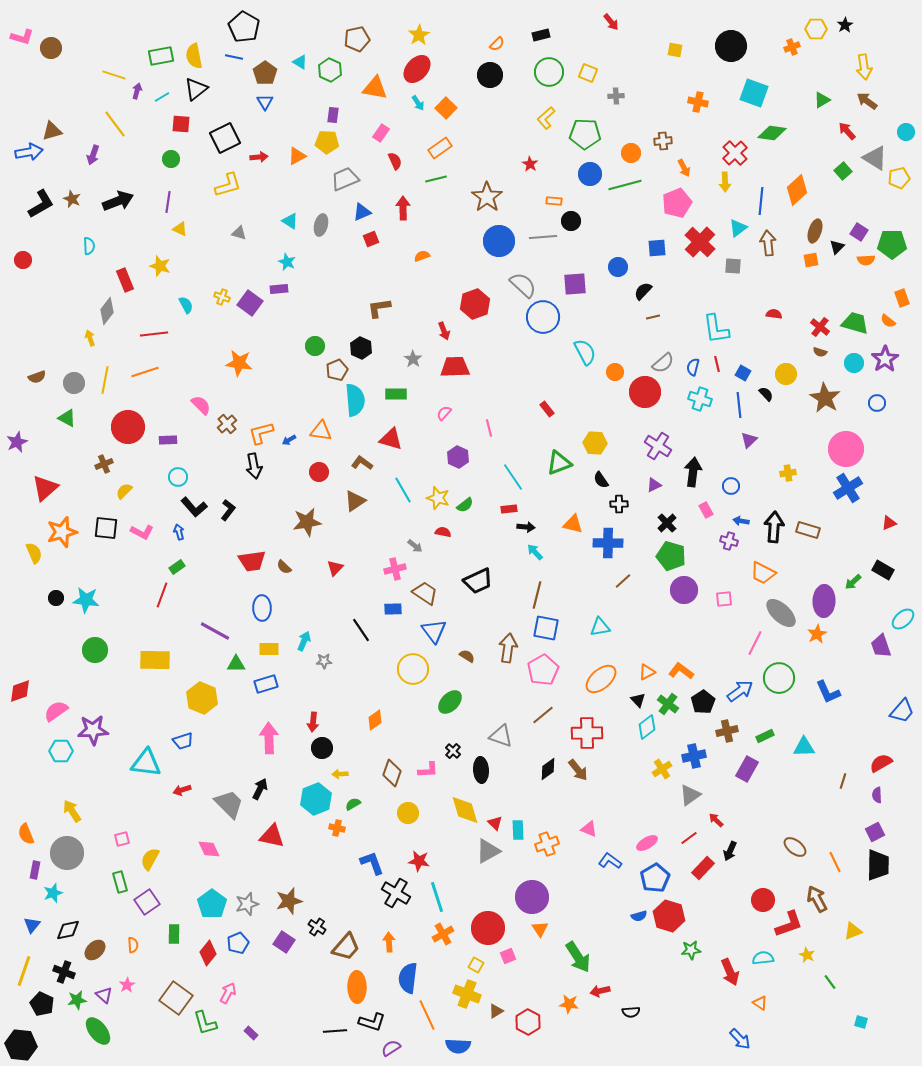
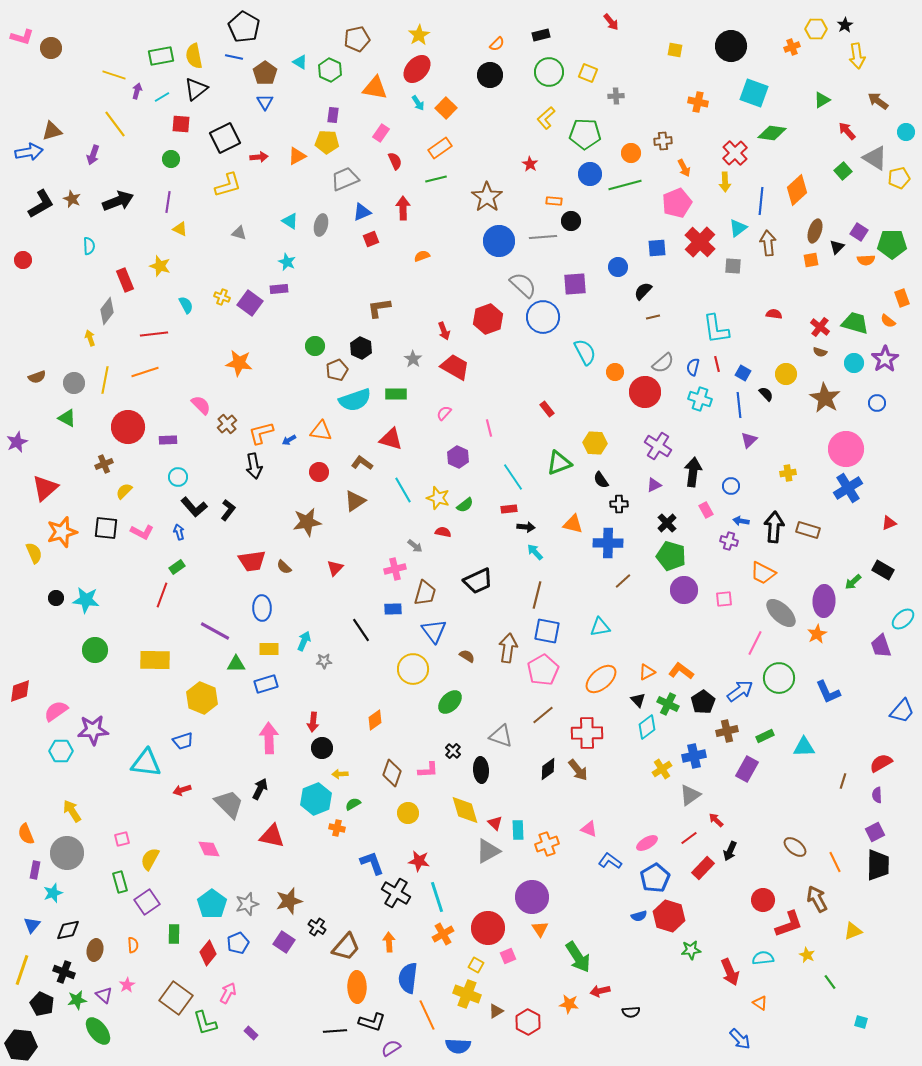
yellow arrow at (864, 67): moved 7 px left, 11 px up
brown arrow at (867, 101): moved 11 px right
red hexagon at (475, 304): moved 13 px right, 15 px down
red trapezoid at (455, 367): rotated 32 degrees clockwise
cyan semicircle at (355, 400): rotated 76 degrees clockwise
brown trapezoid at (425, 593): rotated 72 degrees clockwise
blue square at (546, 628): moved 1 px right, 3 px down
green cross at (668, 704): rotated 10 degrees counterclockwise
brown ellipse at (95, 950): rotated 35 degrees counterclockwise
yellow line at (24, 971): moved 2 px left, 1 px up
